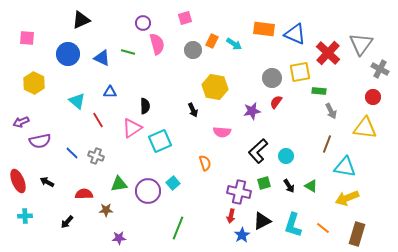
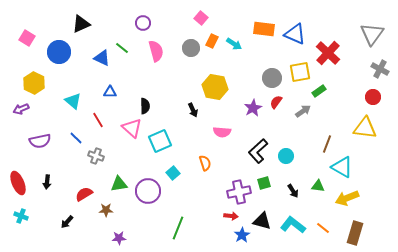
pink square at (185, 18): moved 16 px right; rotated 32 degrees counterclockwise
black triangle at (81, 20): moved 4 px down
pink square at (27, 38): rotated 28 degrees clockwise
pink semicircle at (157, 44): moved 1 px left, 7 px down
gray triangle at (361, 44): moved 11 px right, 10 px up
gray circle at (193, 50): moved 2 px left, 2 px up
green line at (128, 52): moved 6 px left, 4 px up; rotated 24 degrees clockwise
blue circle at (68, 54): moved 9 px left, 2 px up
green rectangle at (319, 91): rotated 40 degrees counterclockwise
cyan triangle at (77, 101): moved 4 px left
purple star at (252, 111): moved 1 px right, 3 px up; rotated 18 degrees counterclockwise
gray arrow at (331, 111): moved 28 px left; rotated 98 degrees counterclockwise
purple arrow at (21, 122): moved 13 px up
pink triangle at (132, 128): rotated 45 degrees counterclockwise
blue line at (72, 153): moved 4 px right, 15 px up
cyan triangle at (345, 167): moved 3 px left; rotated 20 degrees clockwise
red ellipse at (18, 181): moved 2 px down
black arrow at (47, 182): rotated 112 degrees counterclockwise
cyan square at (173, 183): moved 10 px up
black arrow at (289, 186): moved 4 px right, 5 px down
green triangle at (311, 186): moved 7 px right; rotated 24 degrees counterclockwise
purple cross at (239, 192): rotated 25 degrees counterclockwise
red semicircle at (84, 194): rotated 30 degrees counterclockwise
cyan cross at (25, 216): moved 4 px left; rotated 24 degrees clockwise
red arrow at (231, 216): rotated 96 degrees counterclockwise
black triangle at (262, 221): rotated 42 degrees clockwise
cyan L-shape at (293, 225): rotated 110 degrees clockwise
brown rectangle at (357, 234): moved 2 px left, 1 px up
